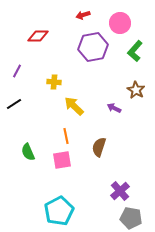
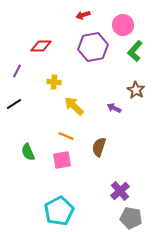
pink circle: moved 3 px right, 2 px down
red diamond: moved 3 px right, 10 px down
orange line: rotated 56 degrees counterclockwise
